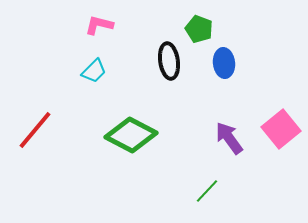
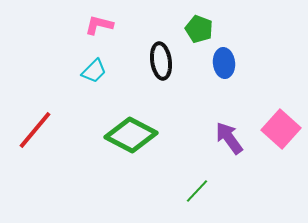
black ellipse: moved 8 px left
pink square: rotated 9 degrees counterclockwise
green line: moved 10 px left
